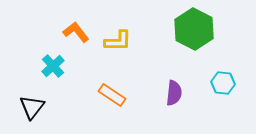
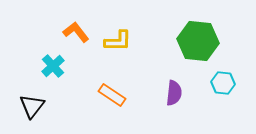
green hexagon: moved 4 px right, 12 px down; rotated 21 degrees counterclockwise
black triangle: moved 1 px up
